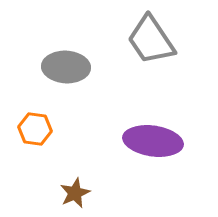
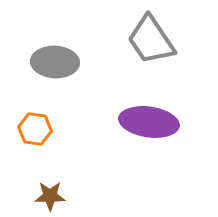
gray ellipse: moved 11 px left, 5 px up
purple ellipse: moved 4 px left, 19 px up
brown star: moved 25 px left, 3 px down; rotated 24 degrees clockwise
